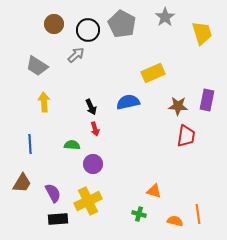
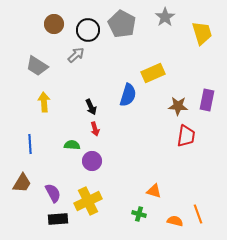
blue semicircle: moved 7 px up; rotated 120 degrees clockwise
purple circle: moved 1 px left, 3 px up
orange line: rotated 12 degrees counterclockwise
